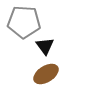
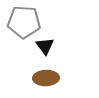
brown ellipse: moved 4 px down; rotated 30 degrees clockwise
